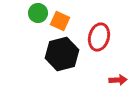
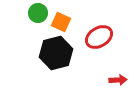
orange square: moved 1 px right, 1 px down
red ellipse: rotated 44 degrees clockwise
black hexagon: moved 6 px left, 1 px up
